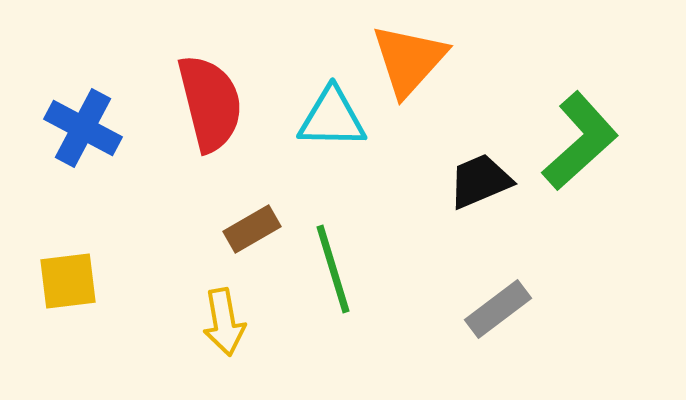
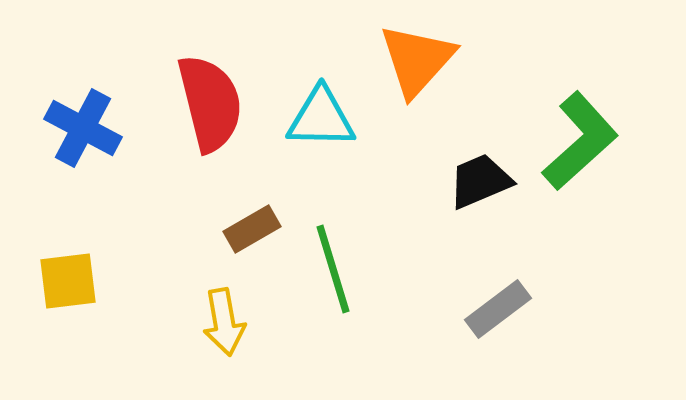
orange triangle: moved 8 px right
cyan triangle: moved 11 px left
